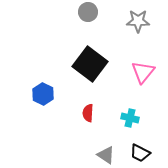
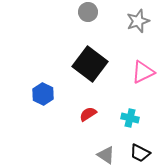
gray star: rotated 20 degrees counterclockwise
pink triangle: rotated 25 degrees clockwise
red semicircle: moved 1 px down; rotated 54 degrees clockwise
